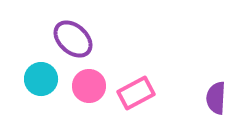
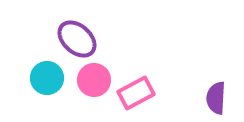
purple ellipse: moved 4 px right
cyan circle: moved 6 px right, 1 px up
pink circle: moved 5 px right, 6 px up
